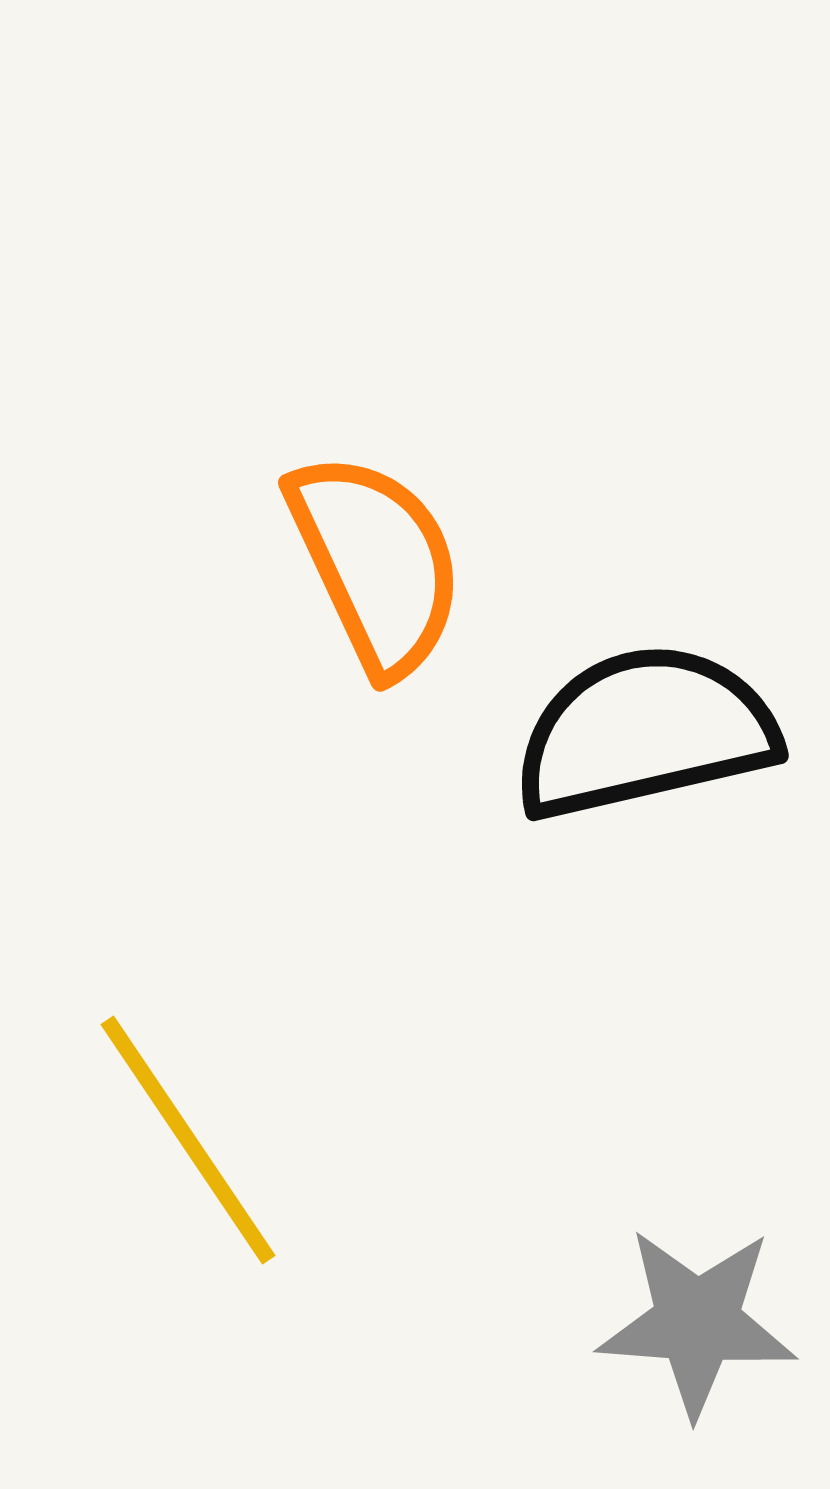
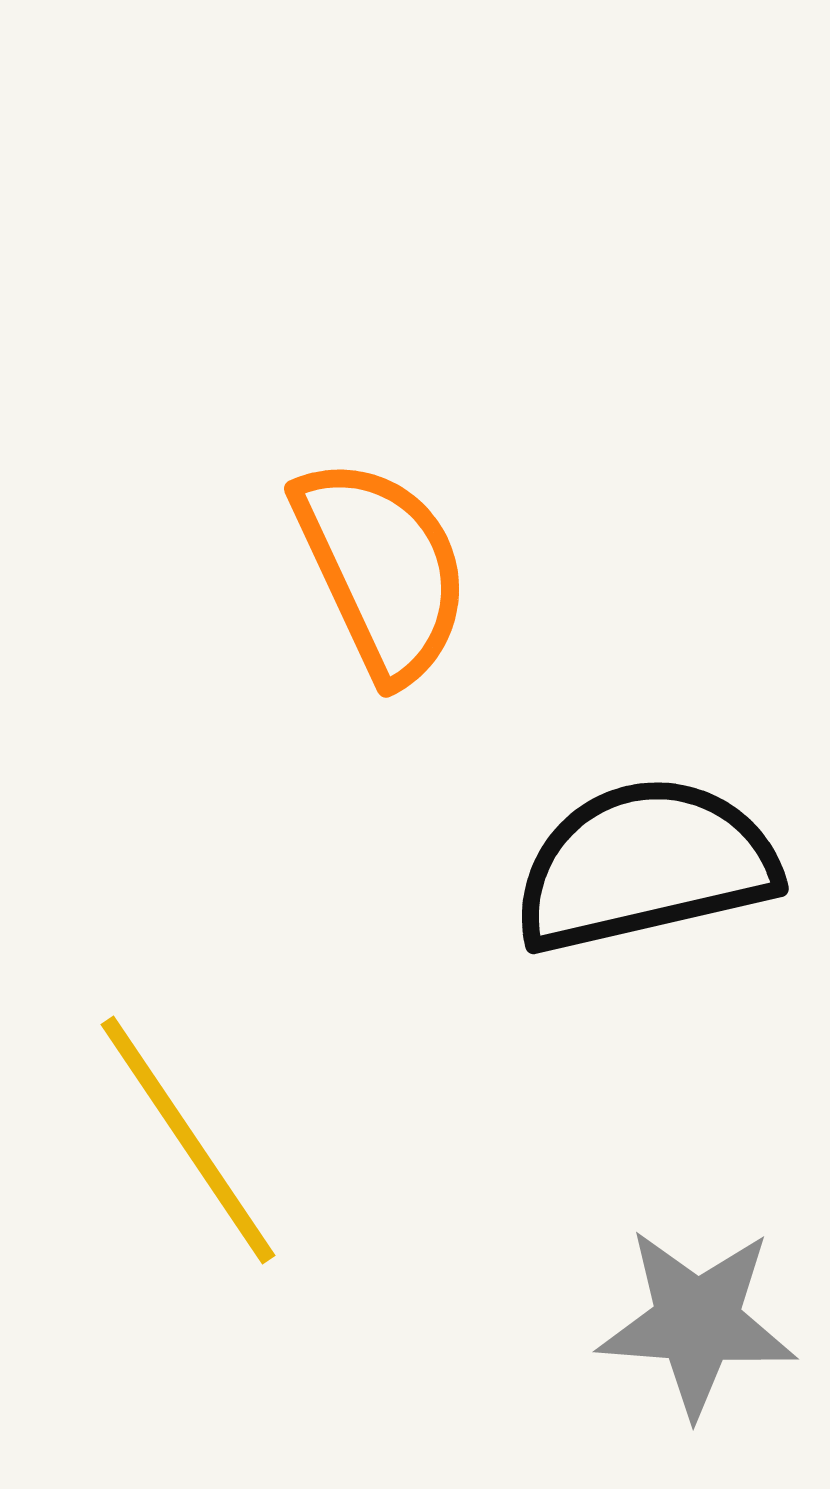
orange semicircle: moved 6 px right, 6 px down
black semicircle: moved 133 px down
